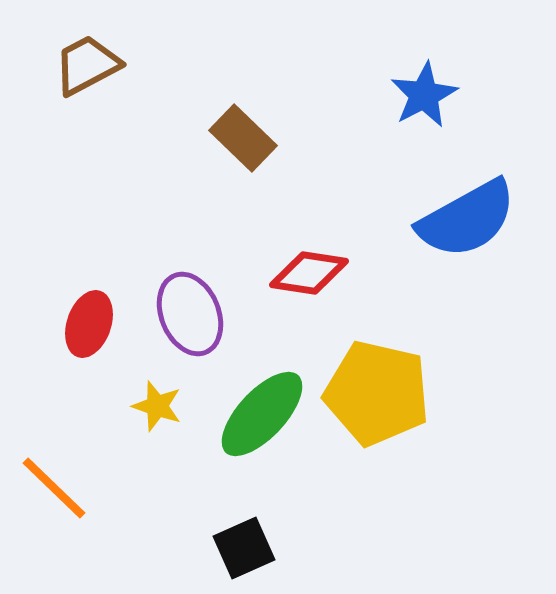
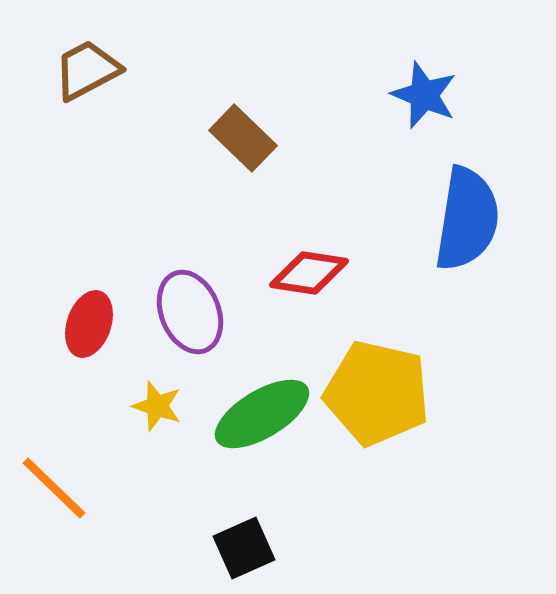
brown trapezoid: moved 5 px down
blue star: rotated 22 degrees counterclockwise
blue semicircle: rotated 52 degrees counterclockwise
purple ellipse: moved 2 px up
green ellipse: rotated 16 degrees clockwise
